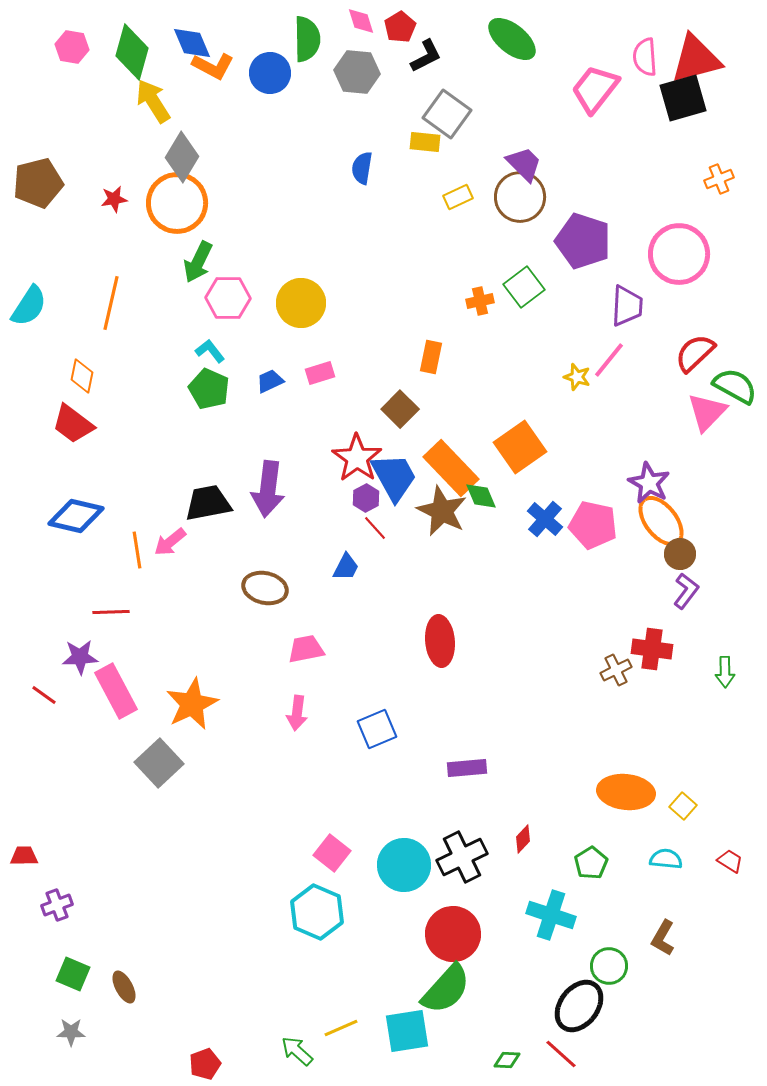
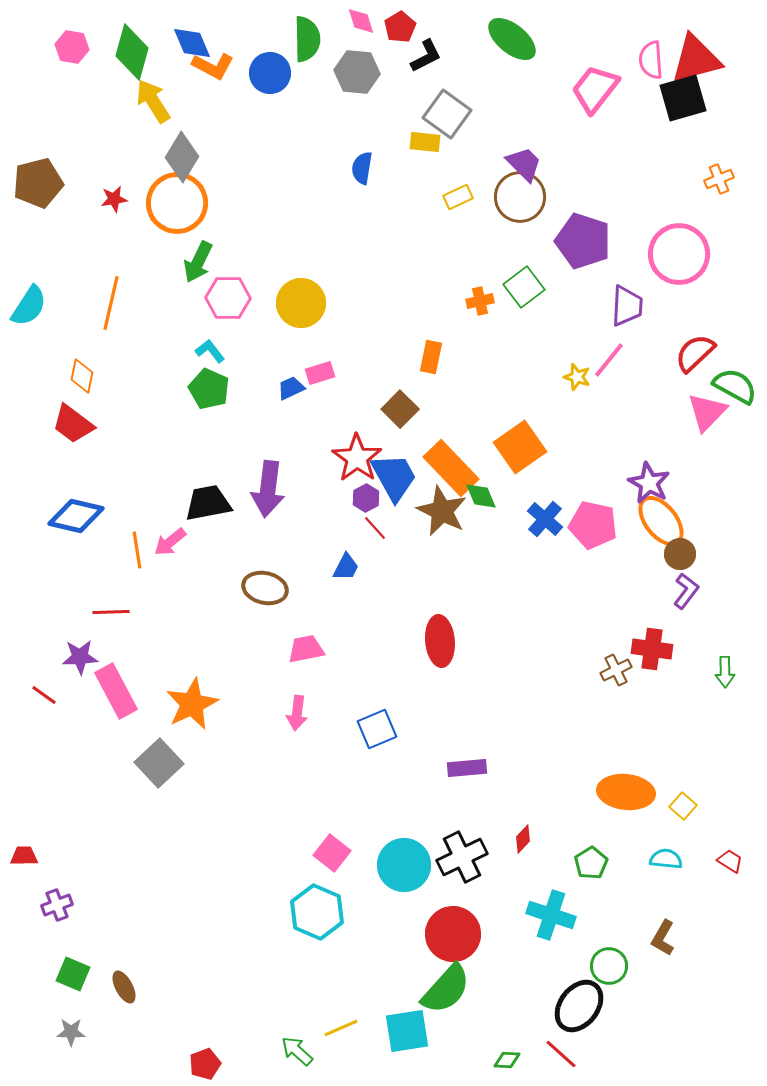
pink semicircle at (645, 57): moved 6 px right, 3 px down
blue trapezoid at (270, 381): moved 21 px right, 7 px down
